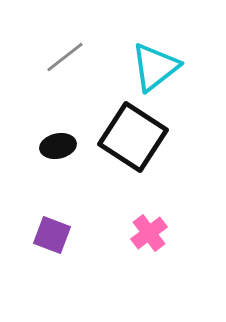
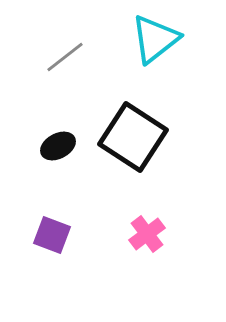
cyan triangle: moved 28 px up
black ellipse: rotated 16 degrees counterclockwise
pink cross: moved 2 px left, 1 px down
